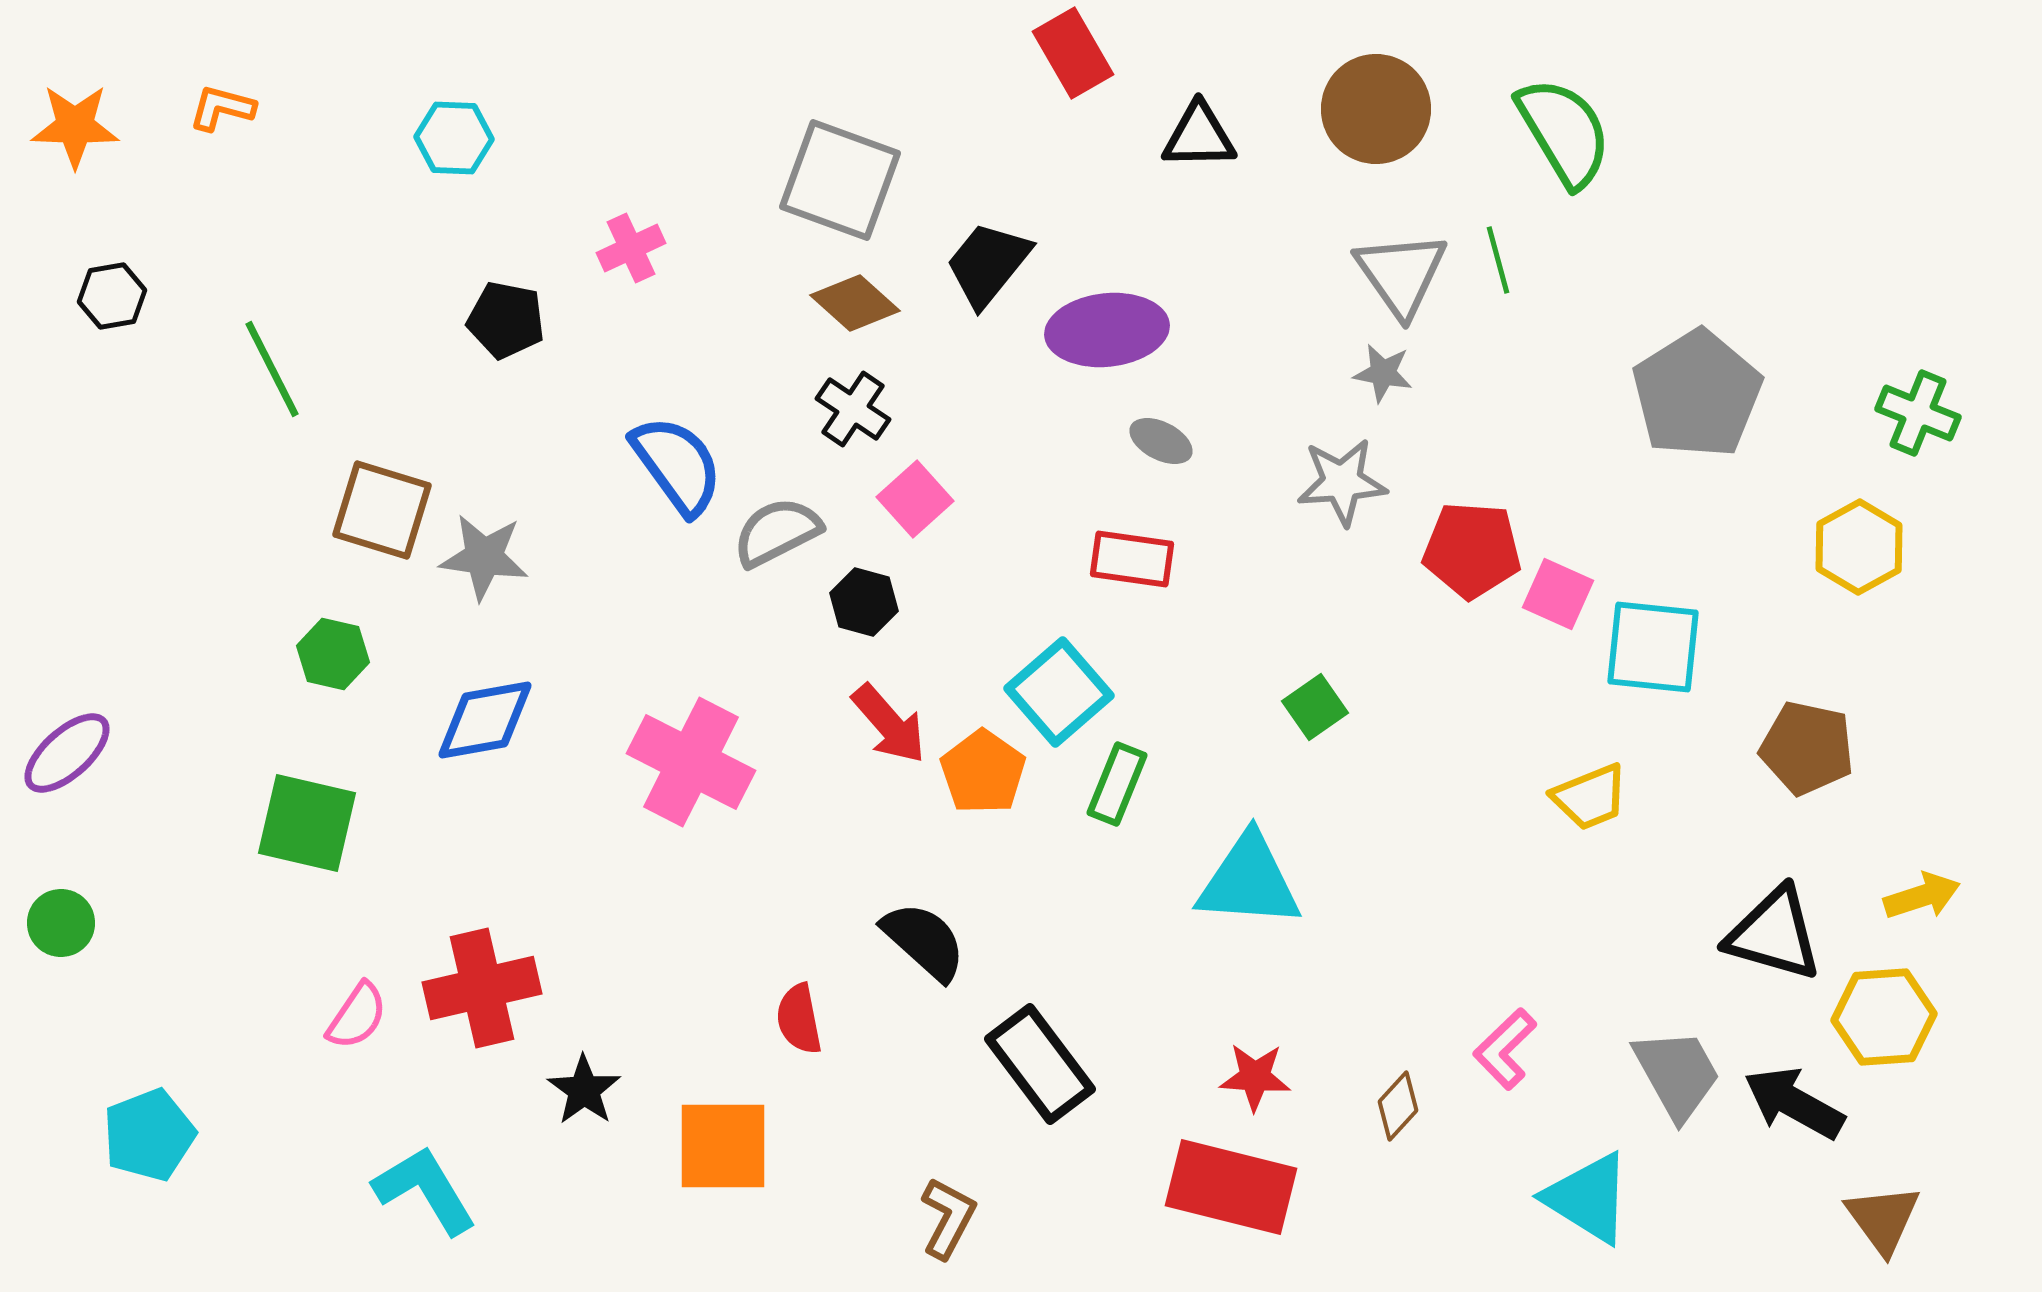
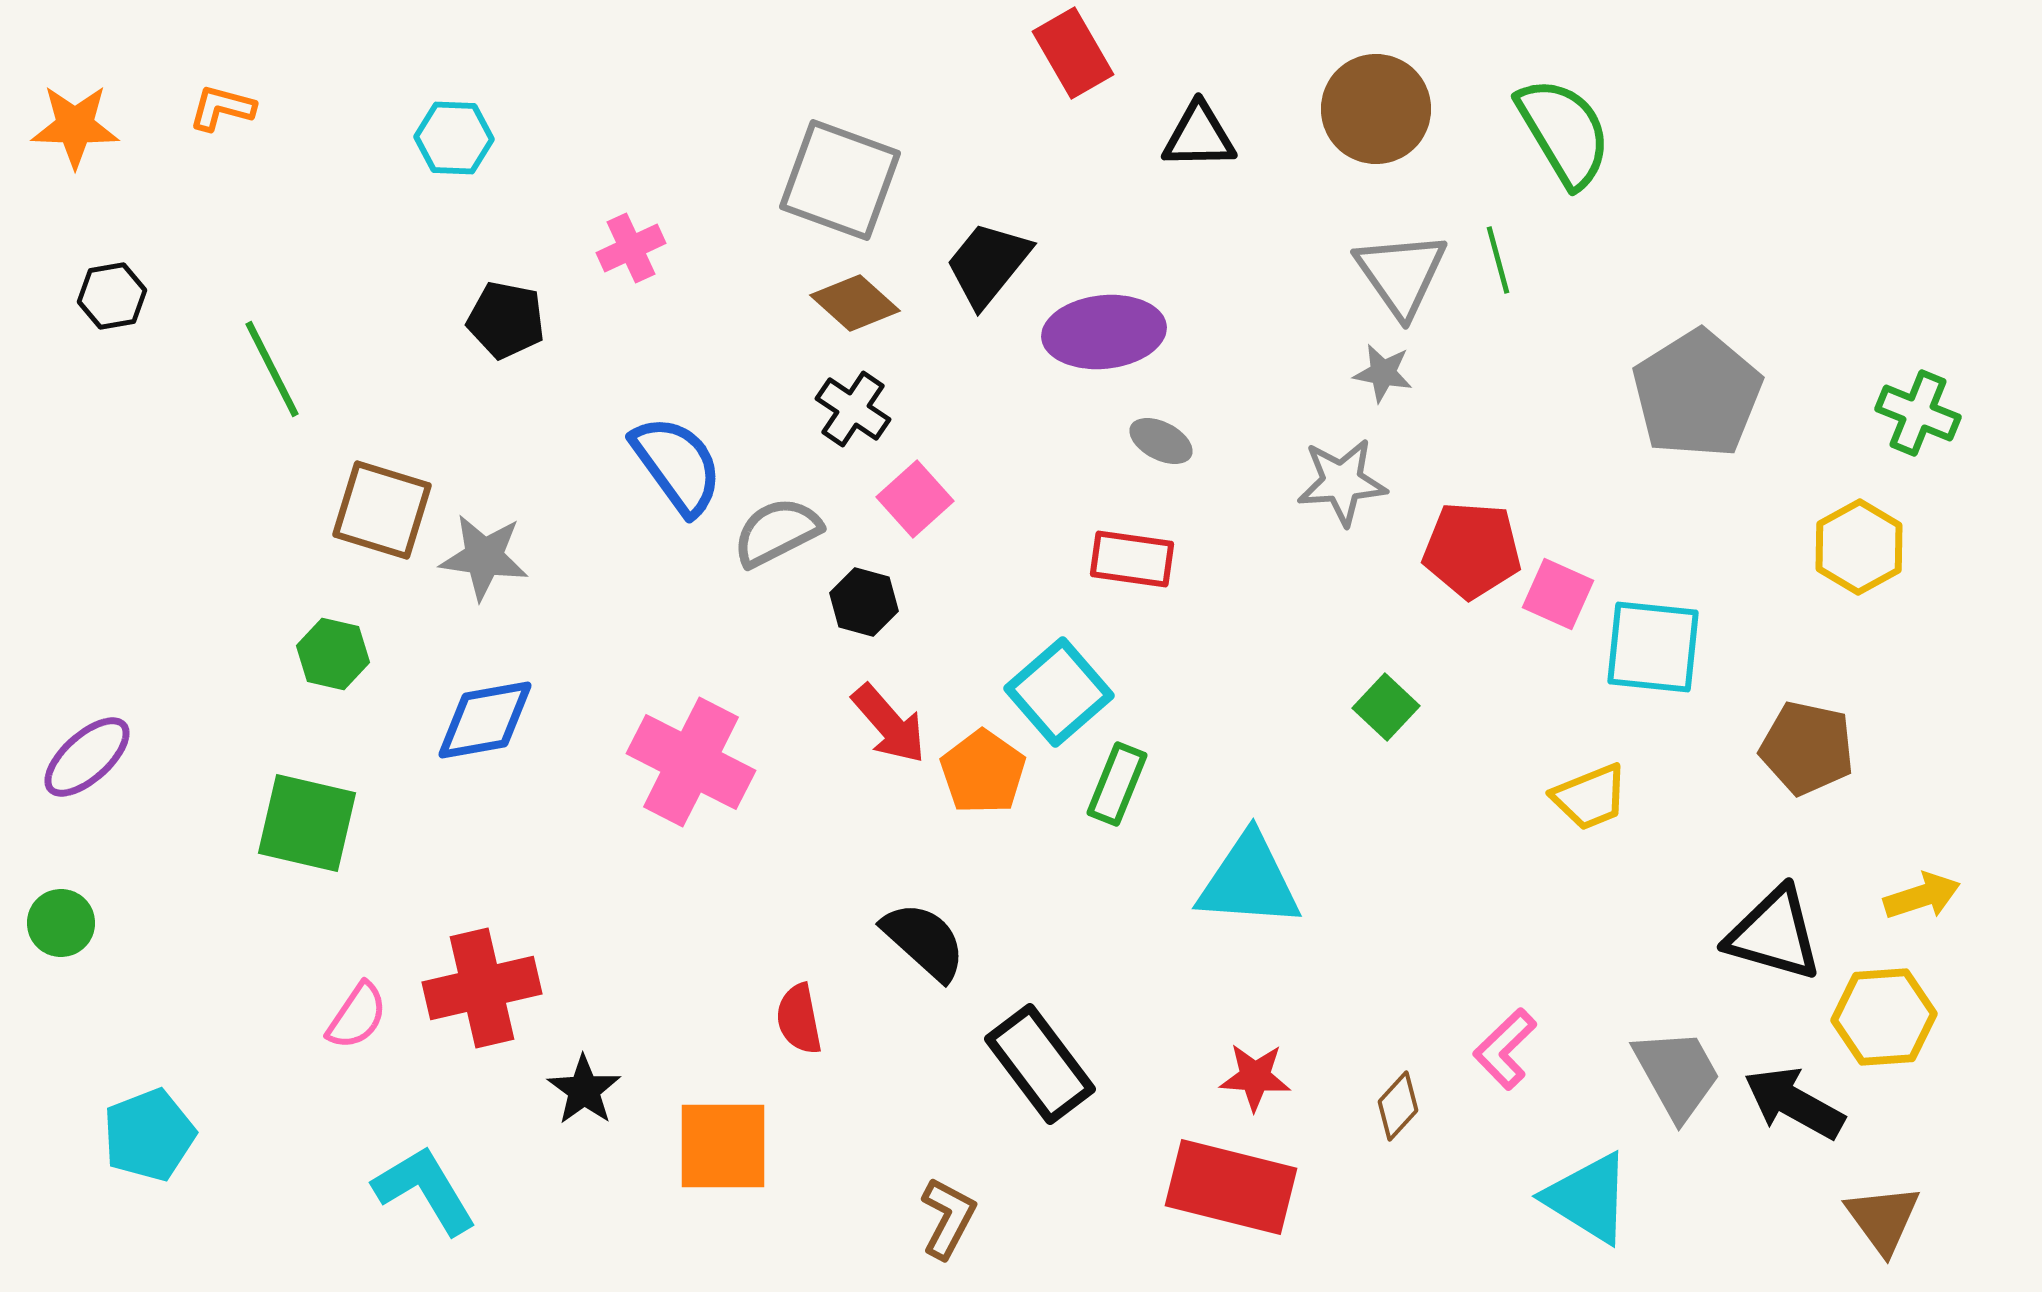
purple ellipse at (1107, 330): moved 3 px left, 2 px down
green square at (1315, 707): moved 71 px right; rotated 12 degrees counterclockwise
purple ellipse at (67, 753): moved 20 px right, 4 px down
